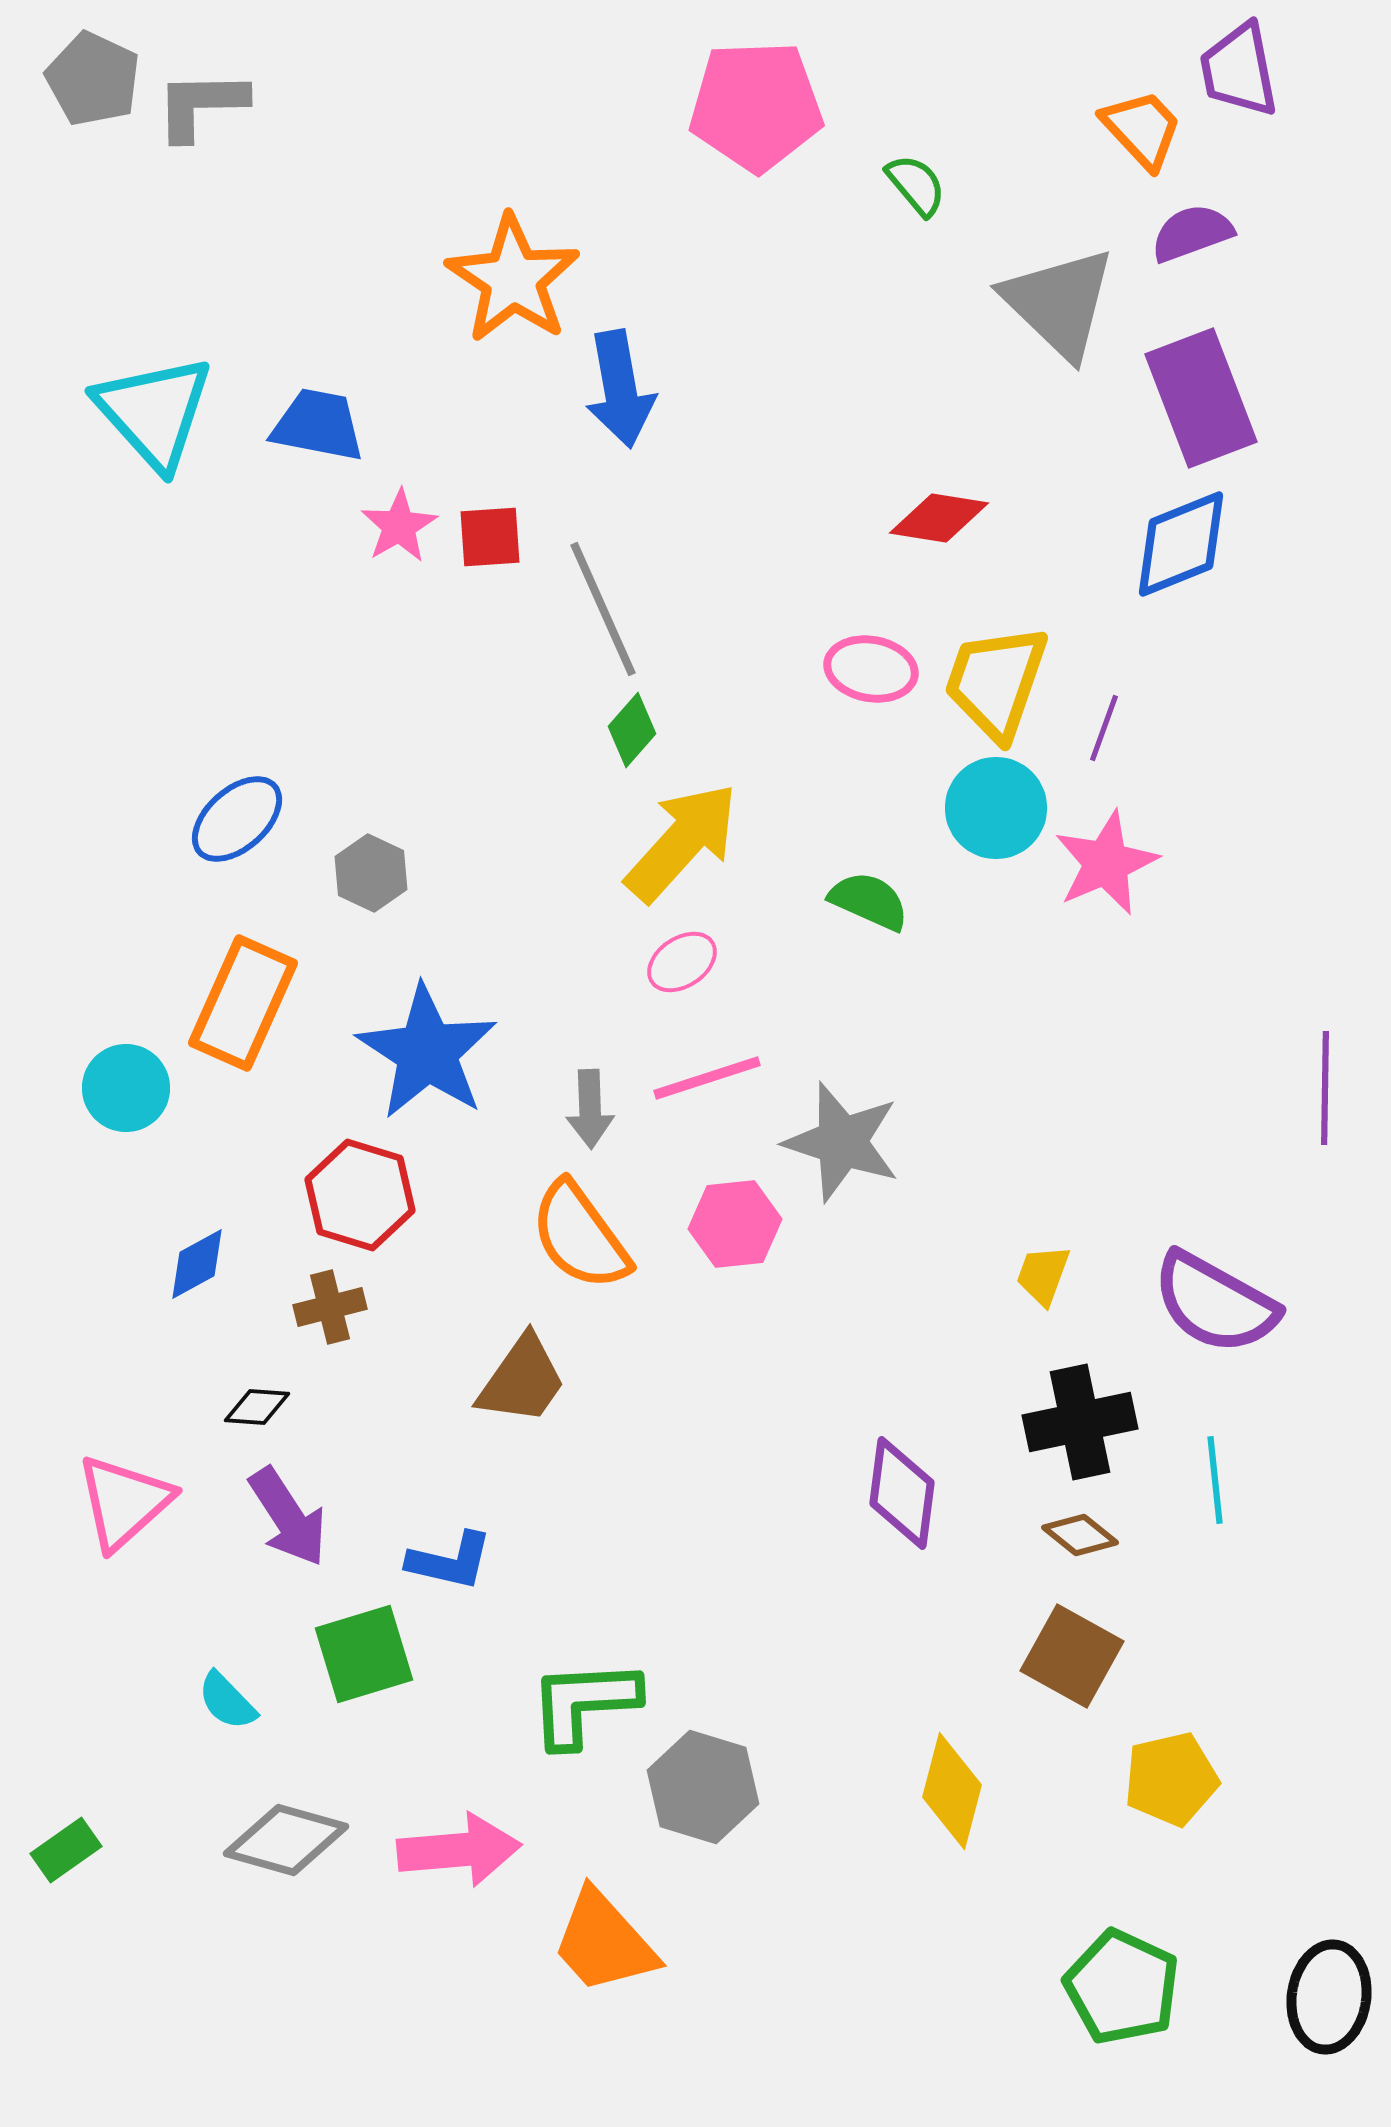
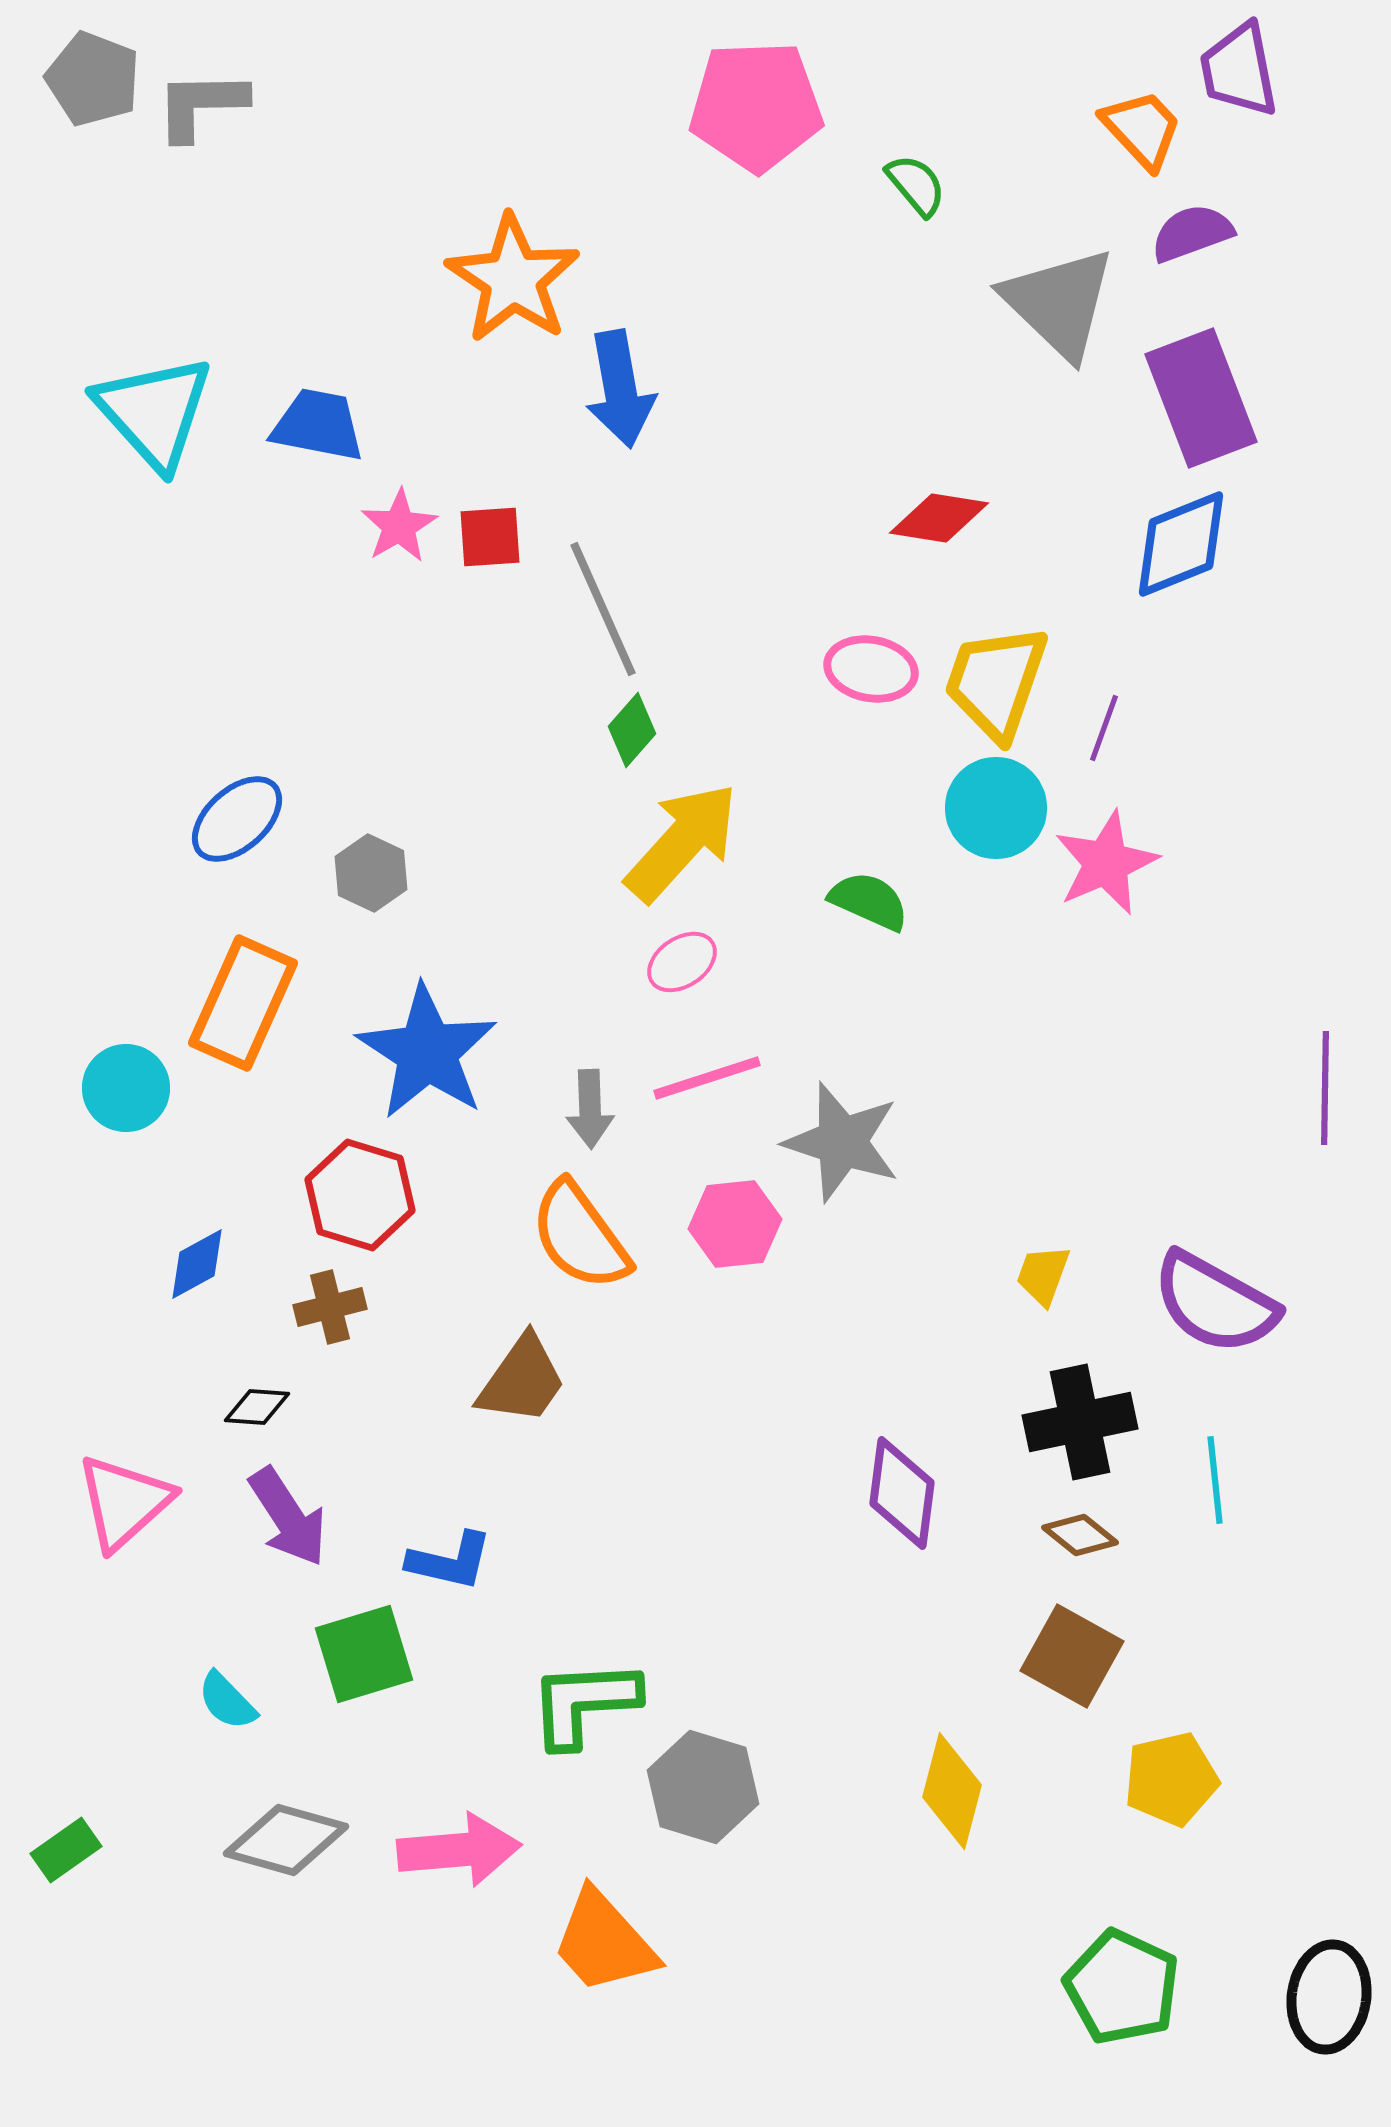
gray pentagon at (93, 79): rotated 4 degrees counterclockwise
